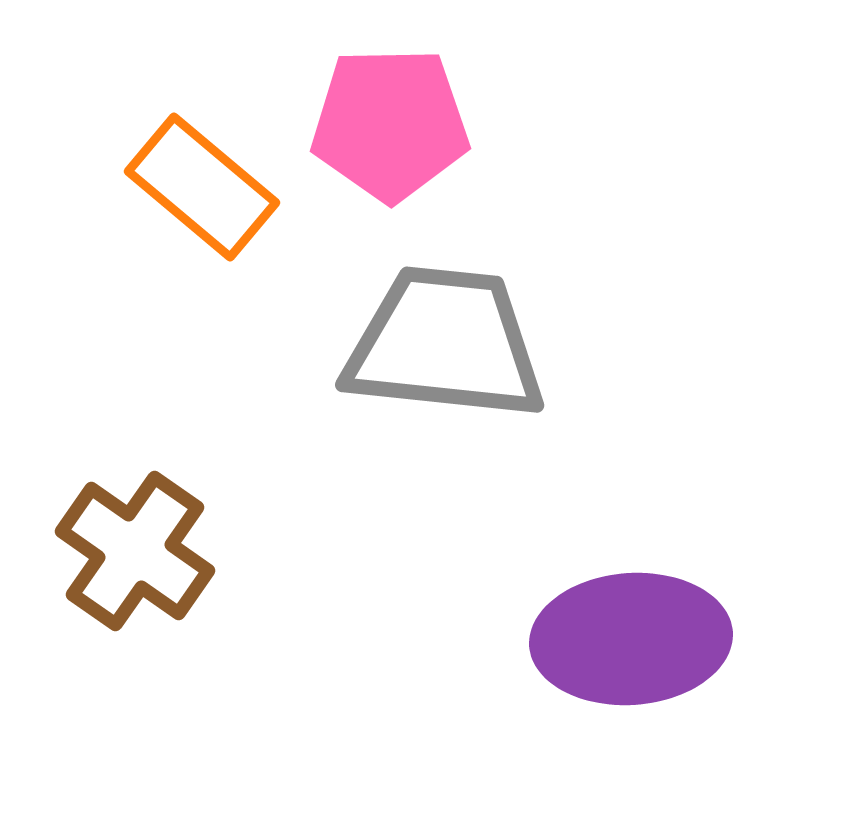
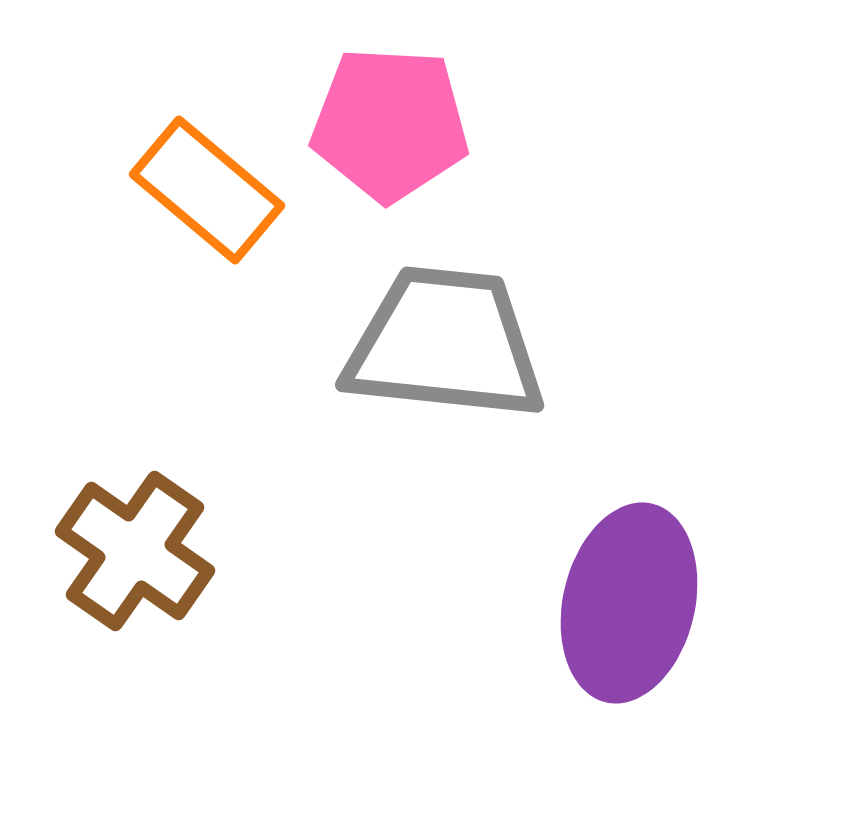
pink pentagon: rotated 4 degrees clockwise
orange rectangle: moved 5 px right, 3 px down
purple ellipse: moved 2 px left, 36 px up; rotated 73 degrees counterclockwise
